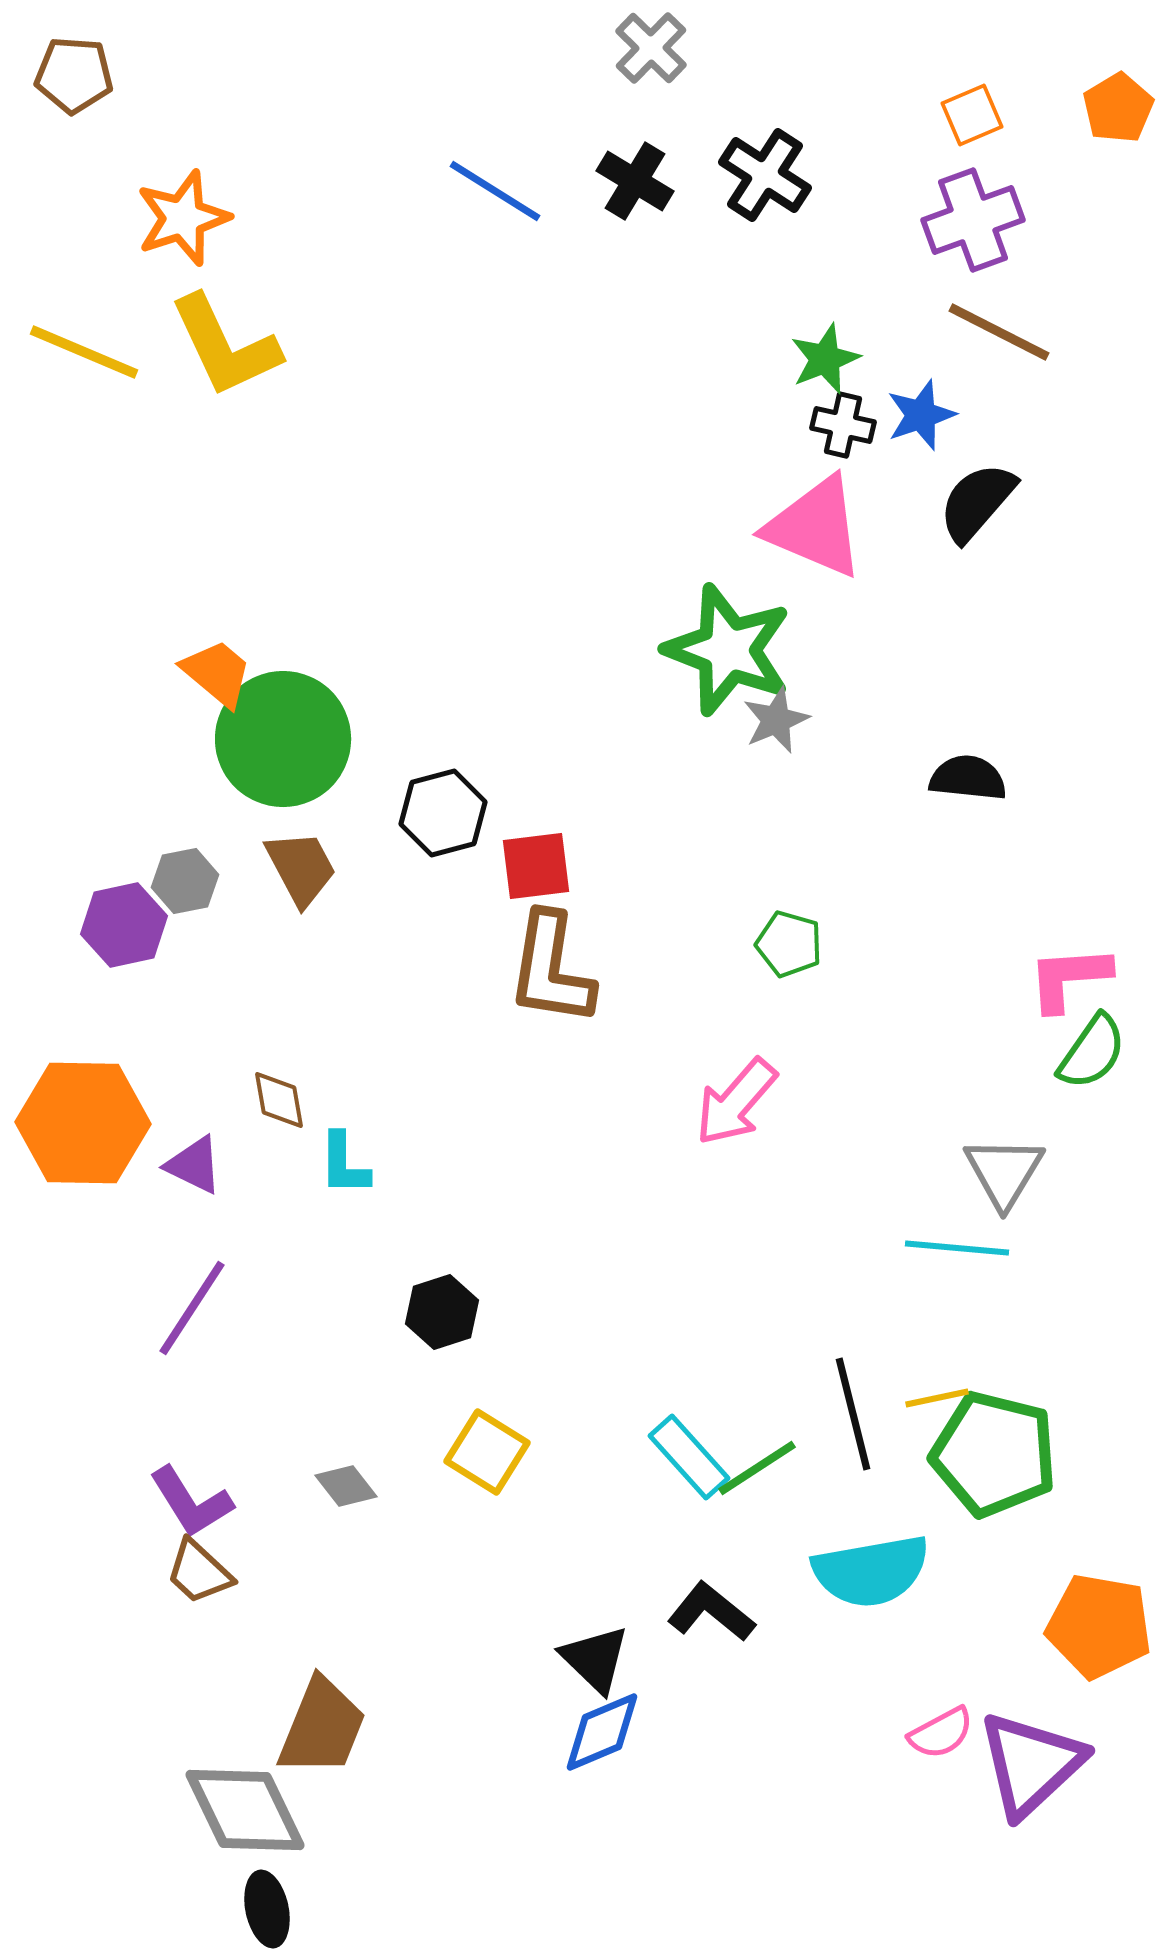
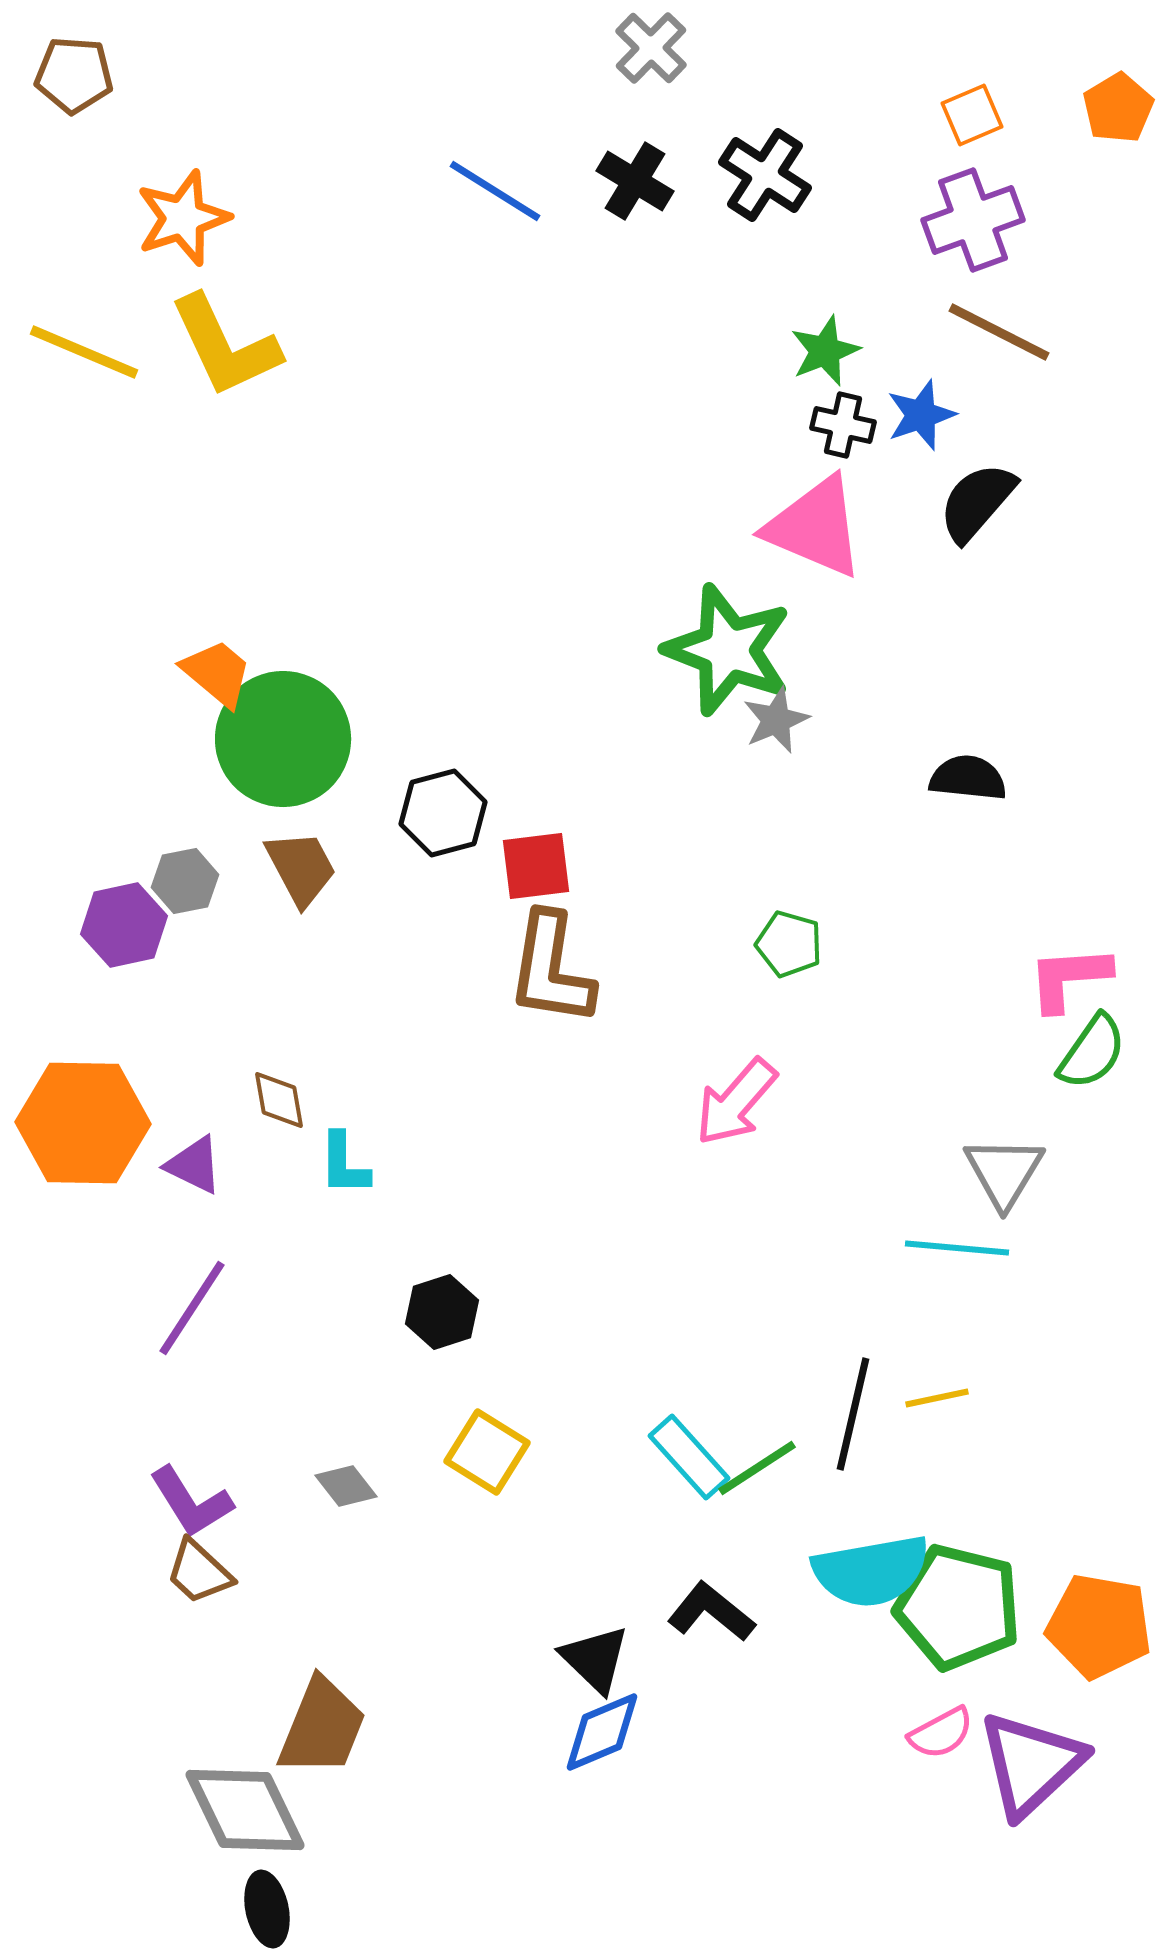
green star at (825, 359): moved 8 px up
black line at (853, 1414): rotated 27 degrees clockwise
green pentagon at (994, 1454): moved 36 px left, 153 px down
